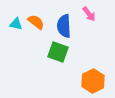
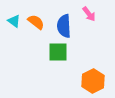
cyan triangle: moved 2 px left, 3 px up; rotated 24 degrees clockwise
green square: rotated 20 degrees counterclockwise
